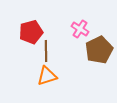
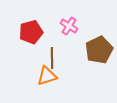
pink cross: moved 11 px left, 3 px up
brown line: moved 6 px right, 7 px down
